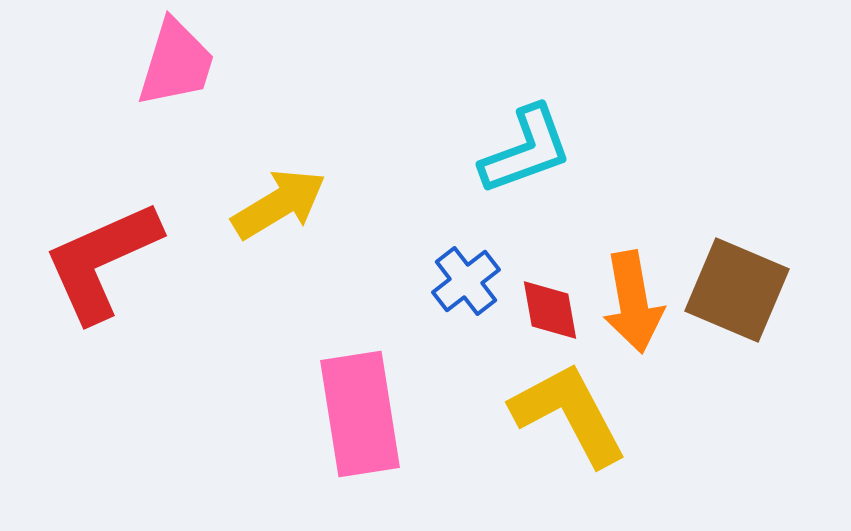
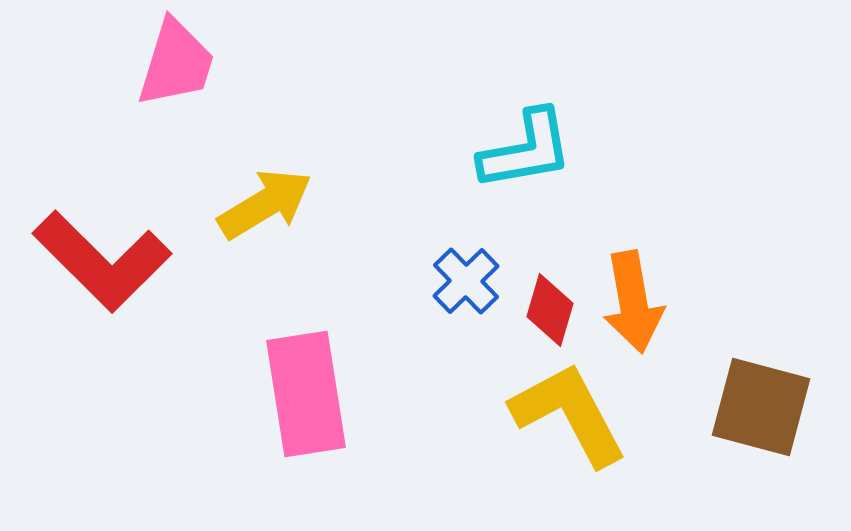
cyan L-shape: rotated 10 degrees clockwise
yellow arrow: moved 14 px left
red L-shape: rotated 111 degrees counterclockwise
blue cross: rotated 6 degrees counterclockwise
brown square: moved 24 px right, 117 px down; rotated 8 degrees counterclockwise
red diamond: rotated 26 degrees clockwise
pink rectangle: moved 54 px left, 20 px up
